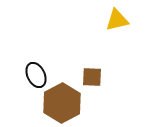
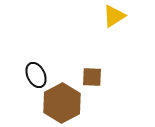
yellow triangle: moved 3 px left, 4 px up; rotated 20 degrees counterclockwise
